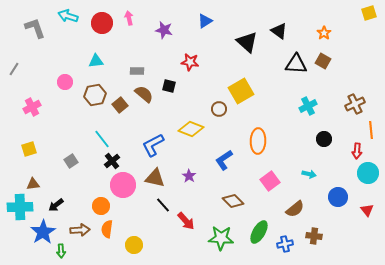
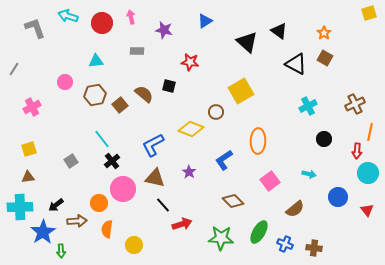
pink arrow at (129, 18): moved 2 px right, 1 px up
brown square at (323, 61): moved 2 px right, 3 px up
black triangle at (296, 64): rotated 25 degrees clockwise
gray rectangle at (137, 71): moved 20 px up
brown circle at (219, 109): moved 3 px left, 3 px down
orange line at (371, 130): moved 1 px left, 2 px down; rotated 18 degrees clockwise
purple star at (189, 176): moved 4 px up
brown triangle at (33, 184): moved 5 px left, 7 px up
pink circle at (123, 185): moved 4 px down
orange circle at (101, 206): moved 2 px left, 3 px up
red arrow at (186, 221): moved 4 px left, 3 px down; rotated 66 degrees counterclockwise
brown arrow at (80, 230): moved 3 px left, 9 px up
brown cross at (314, 236): moved 12 px down
blue cross at (285, 244): rotated 35 degrees clockwise
